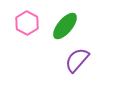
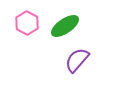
green ellipse: rotated 16 degrees clockwise
